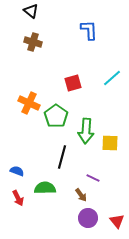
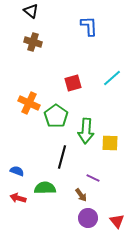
blue L-shape: moved 4 px up
red arrow: rotated 133 degrees clockwise
